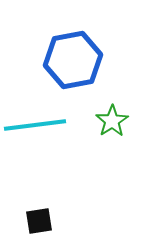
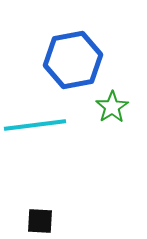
green star: moved 14 px up
black square: moved 1 px right; rotated 12 degrees clockwise
